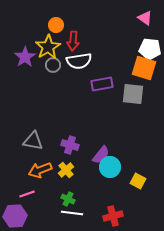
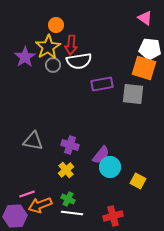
red arrow: moved 2 px left, 4 px down
orange arrow: moved 35 px down
